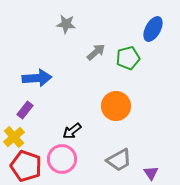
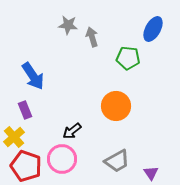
gray star: moved 2 px right, 1 px down
gray arrow: moved 4 px left, 15 px up; rotated 66 degrees counterclockwise
green pentagon: rotated 20 degrees clockwise
blue arrow: moved 4 px left, 2 px up; rotated 60 degrees clockwise
purple rectangle: rotated 60 degrees counterclockwise
gray trapezoid: moved 2 px left, 1 px down
